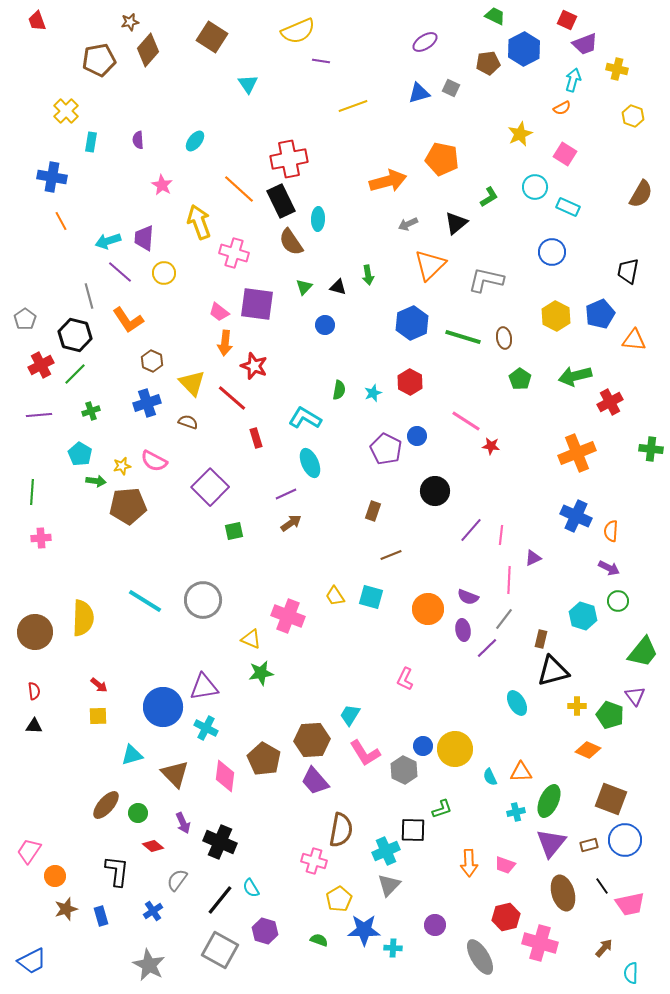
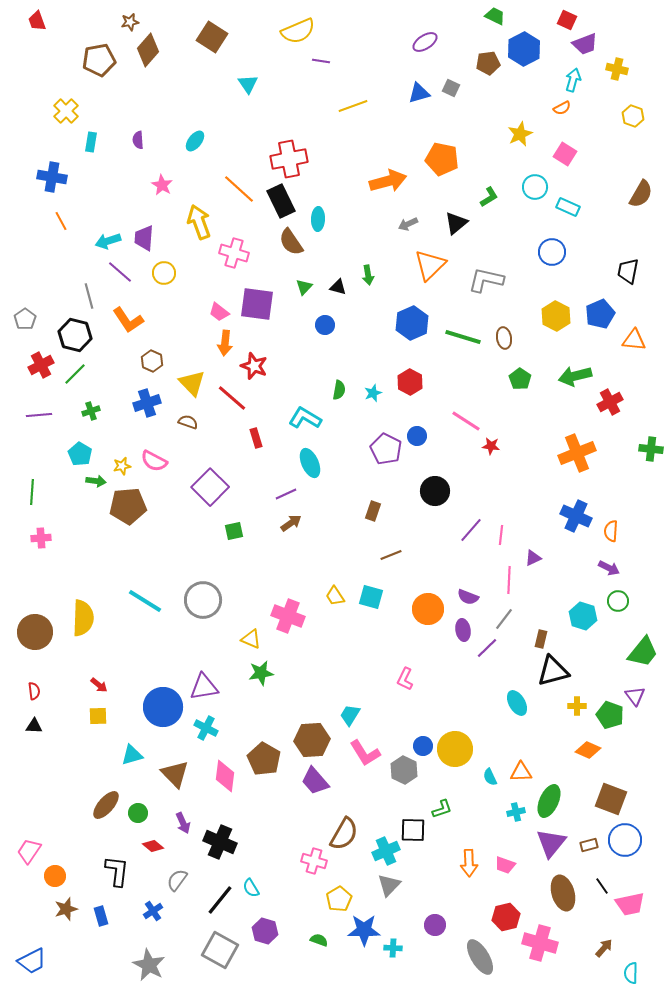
brown semicircle at (341, 830): moved 3 px right, 4 px down; rotated 20 degrees clockwise
